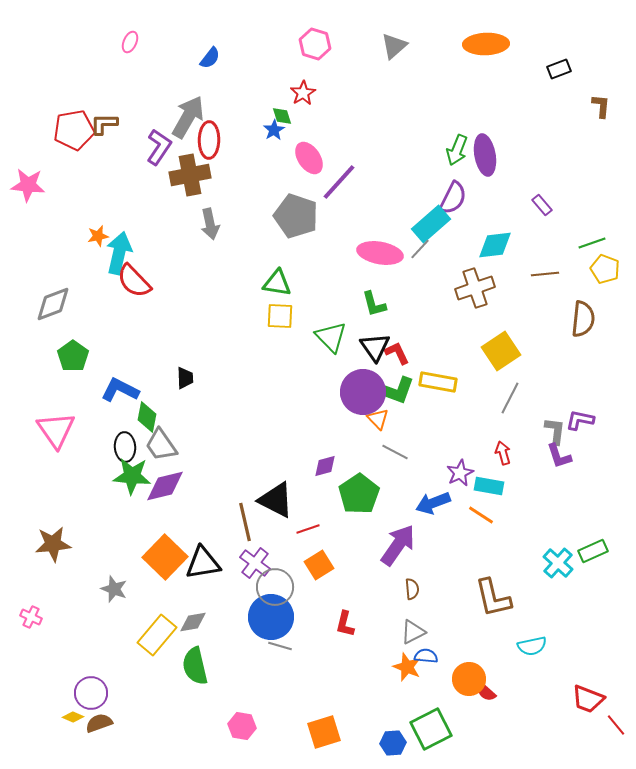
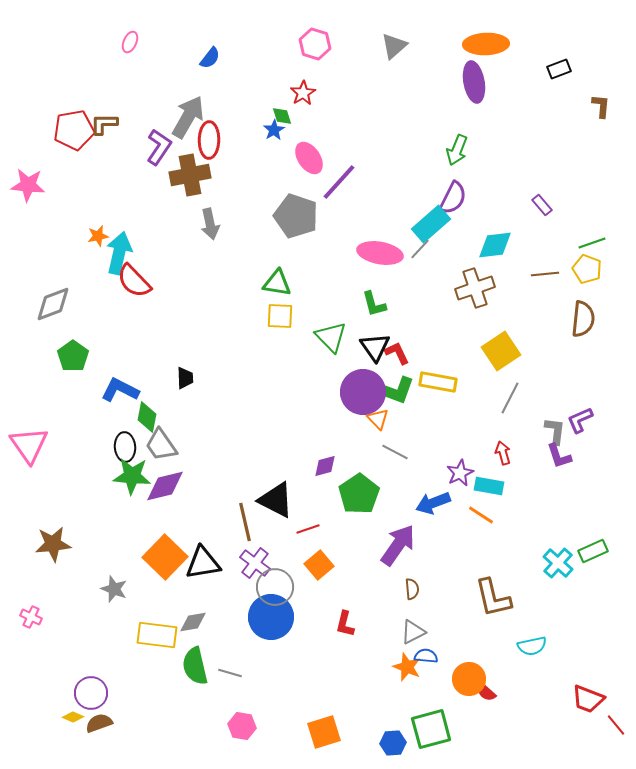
purple ellipse at (485, 155): moved 11 px left, 73 px up
yellow pentagon at (605, 269): moved 18 px left
purple L-shape at (580, 420): rotated 36 degrees counterclockwise
pink triangle at (56, 430): moved 27 px left, 15 px down
orange square at (319, 565): rotated 8 degrees counterclockwise
yellow rectangle at (157, 635): rotated 57 degrees clockwise
gray line at (280, 646): moved 50 px left, 27 px down
green square at (431, 729): rotated 12 degrees clockwise
